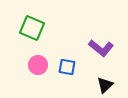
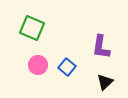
purple L-shape: moved 1 px up; rotated 60 degrees clockwise
blue square: rotated 30 degrees clockwise
black triangle: moved 3 px up
